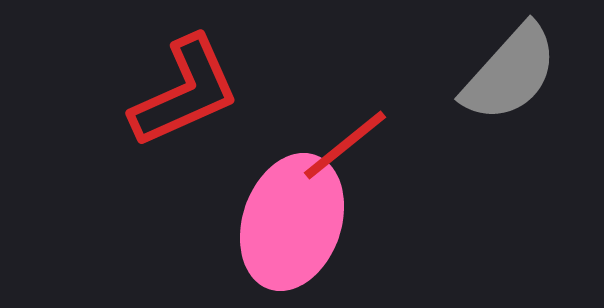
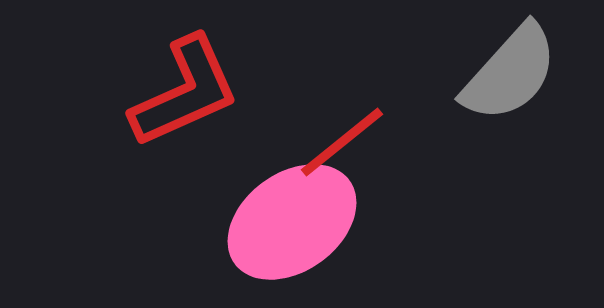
red line: moved 3 px left, 3 px up
pink ellipse: rotated 35 degrees clockwise
